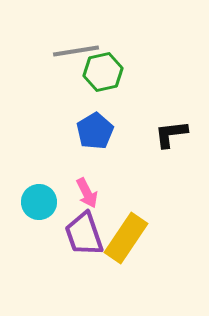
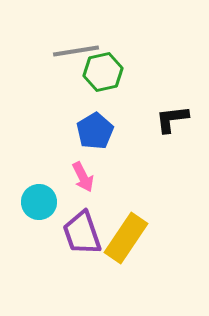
black L-shape: moved 1 px right, 15 px up
pink arrow: moved 4 px left, 16 px up
purple trapezoid: moved 2 px left, 1 px up
